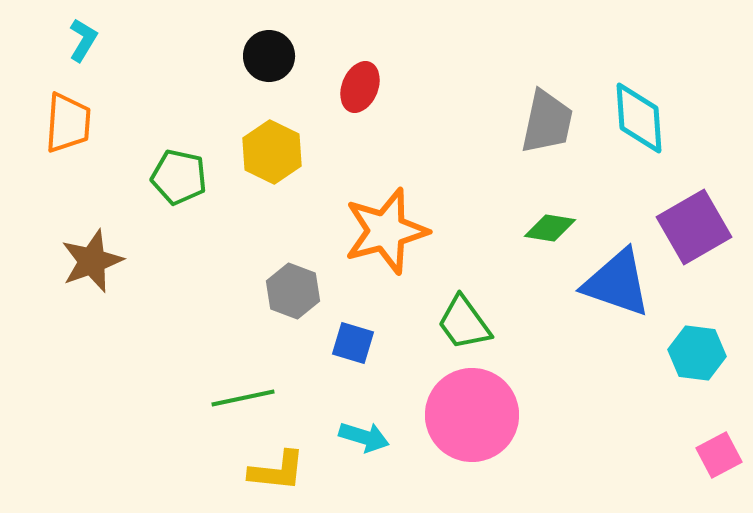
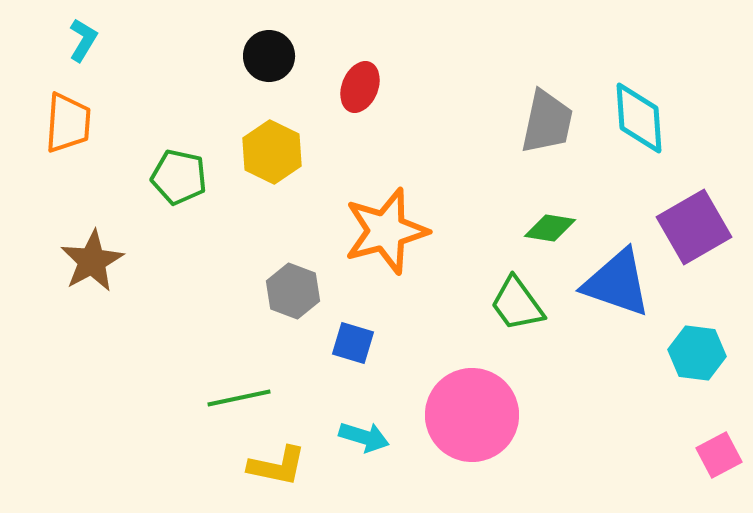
brown star: rotated 8 degrees counterclockwise
green trapezoid: moved 53 px right, 19 px up
green line: moved 4 px left
yellow L-shape: moved 5 px up; rotated 6 degrees clockwise
